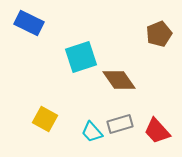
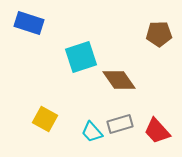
blue rectangle: rotated 8 degrees counterclockwise
brown pentagon: rotated 20 degrees clockwise
